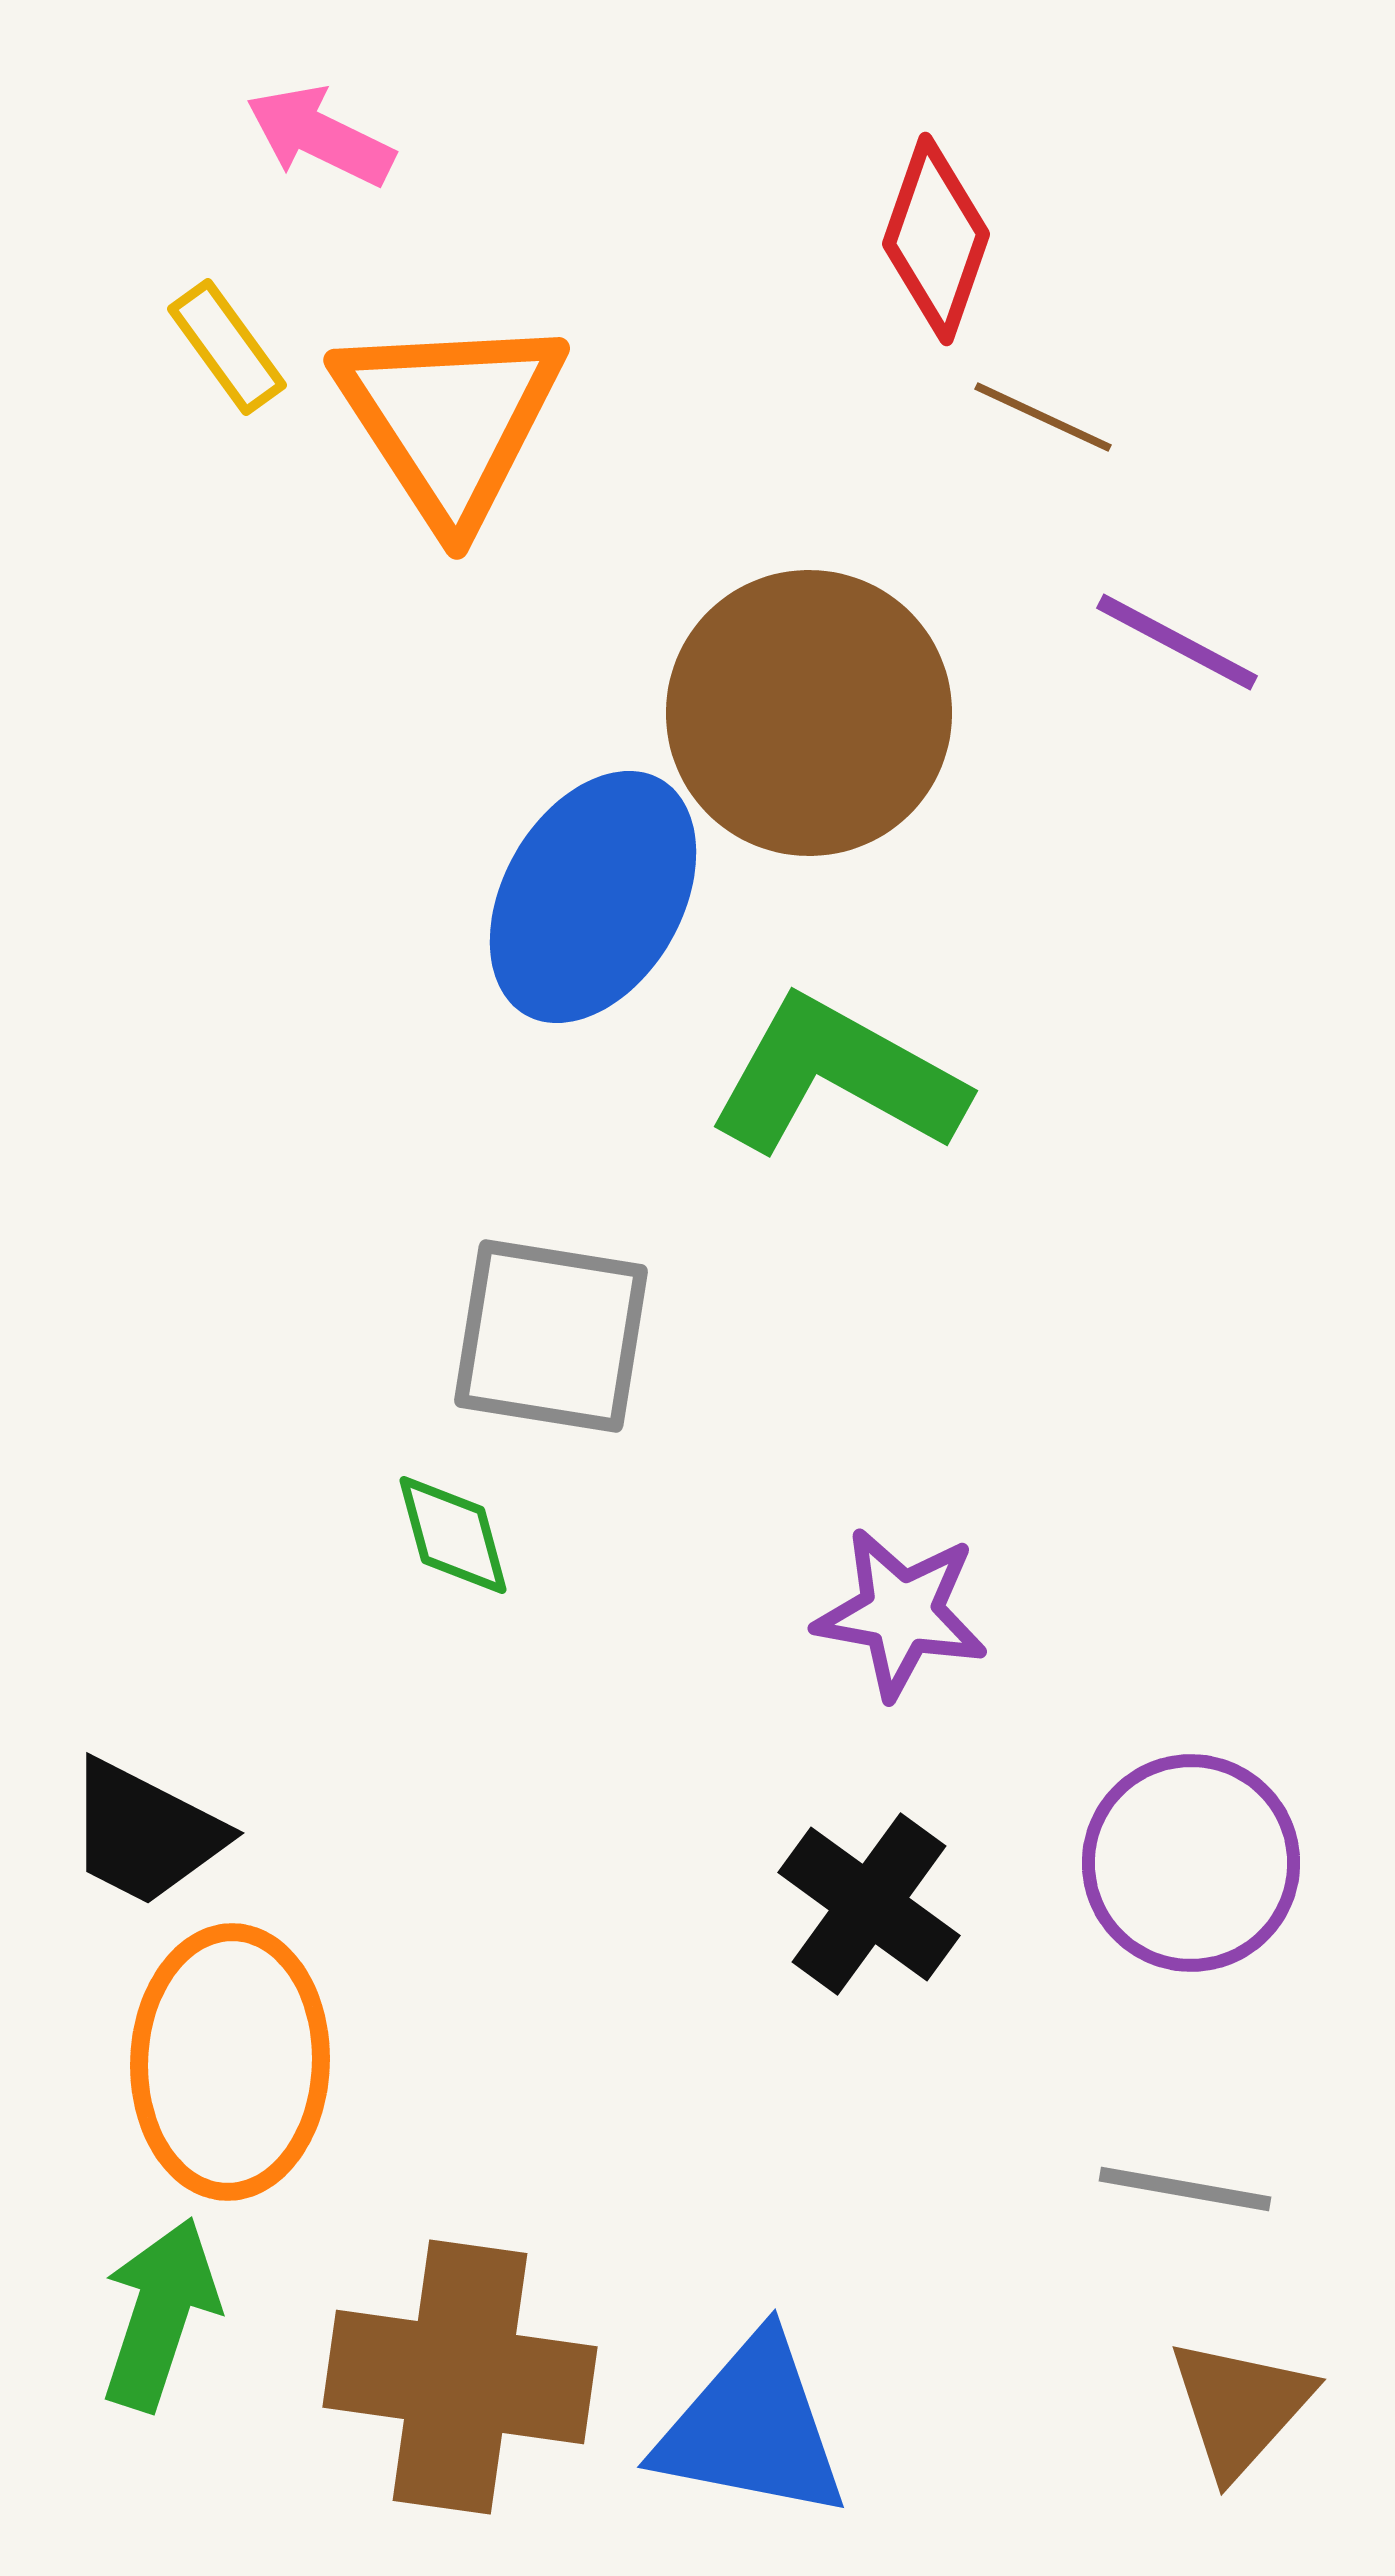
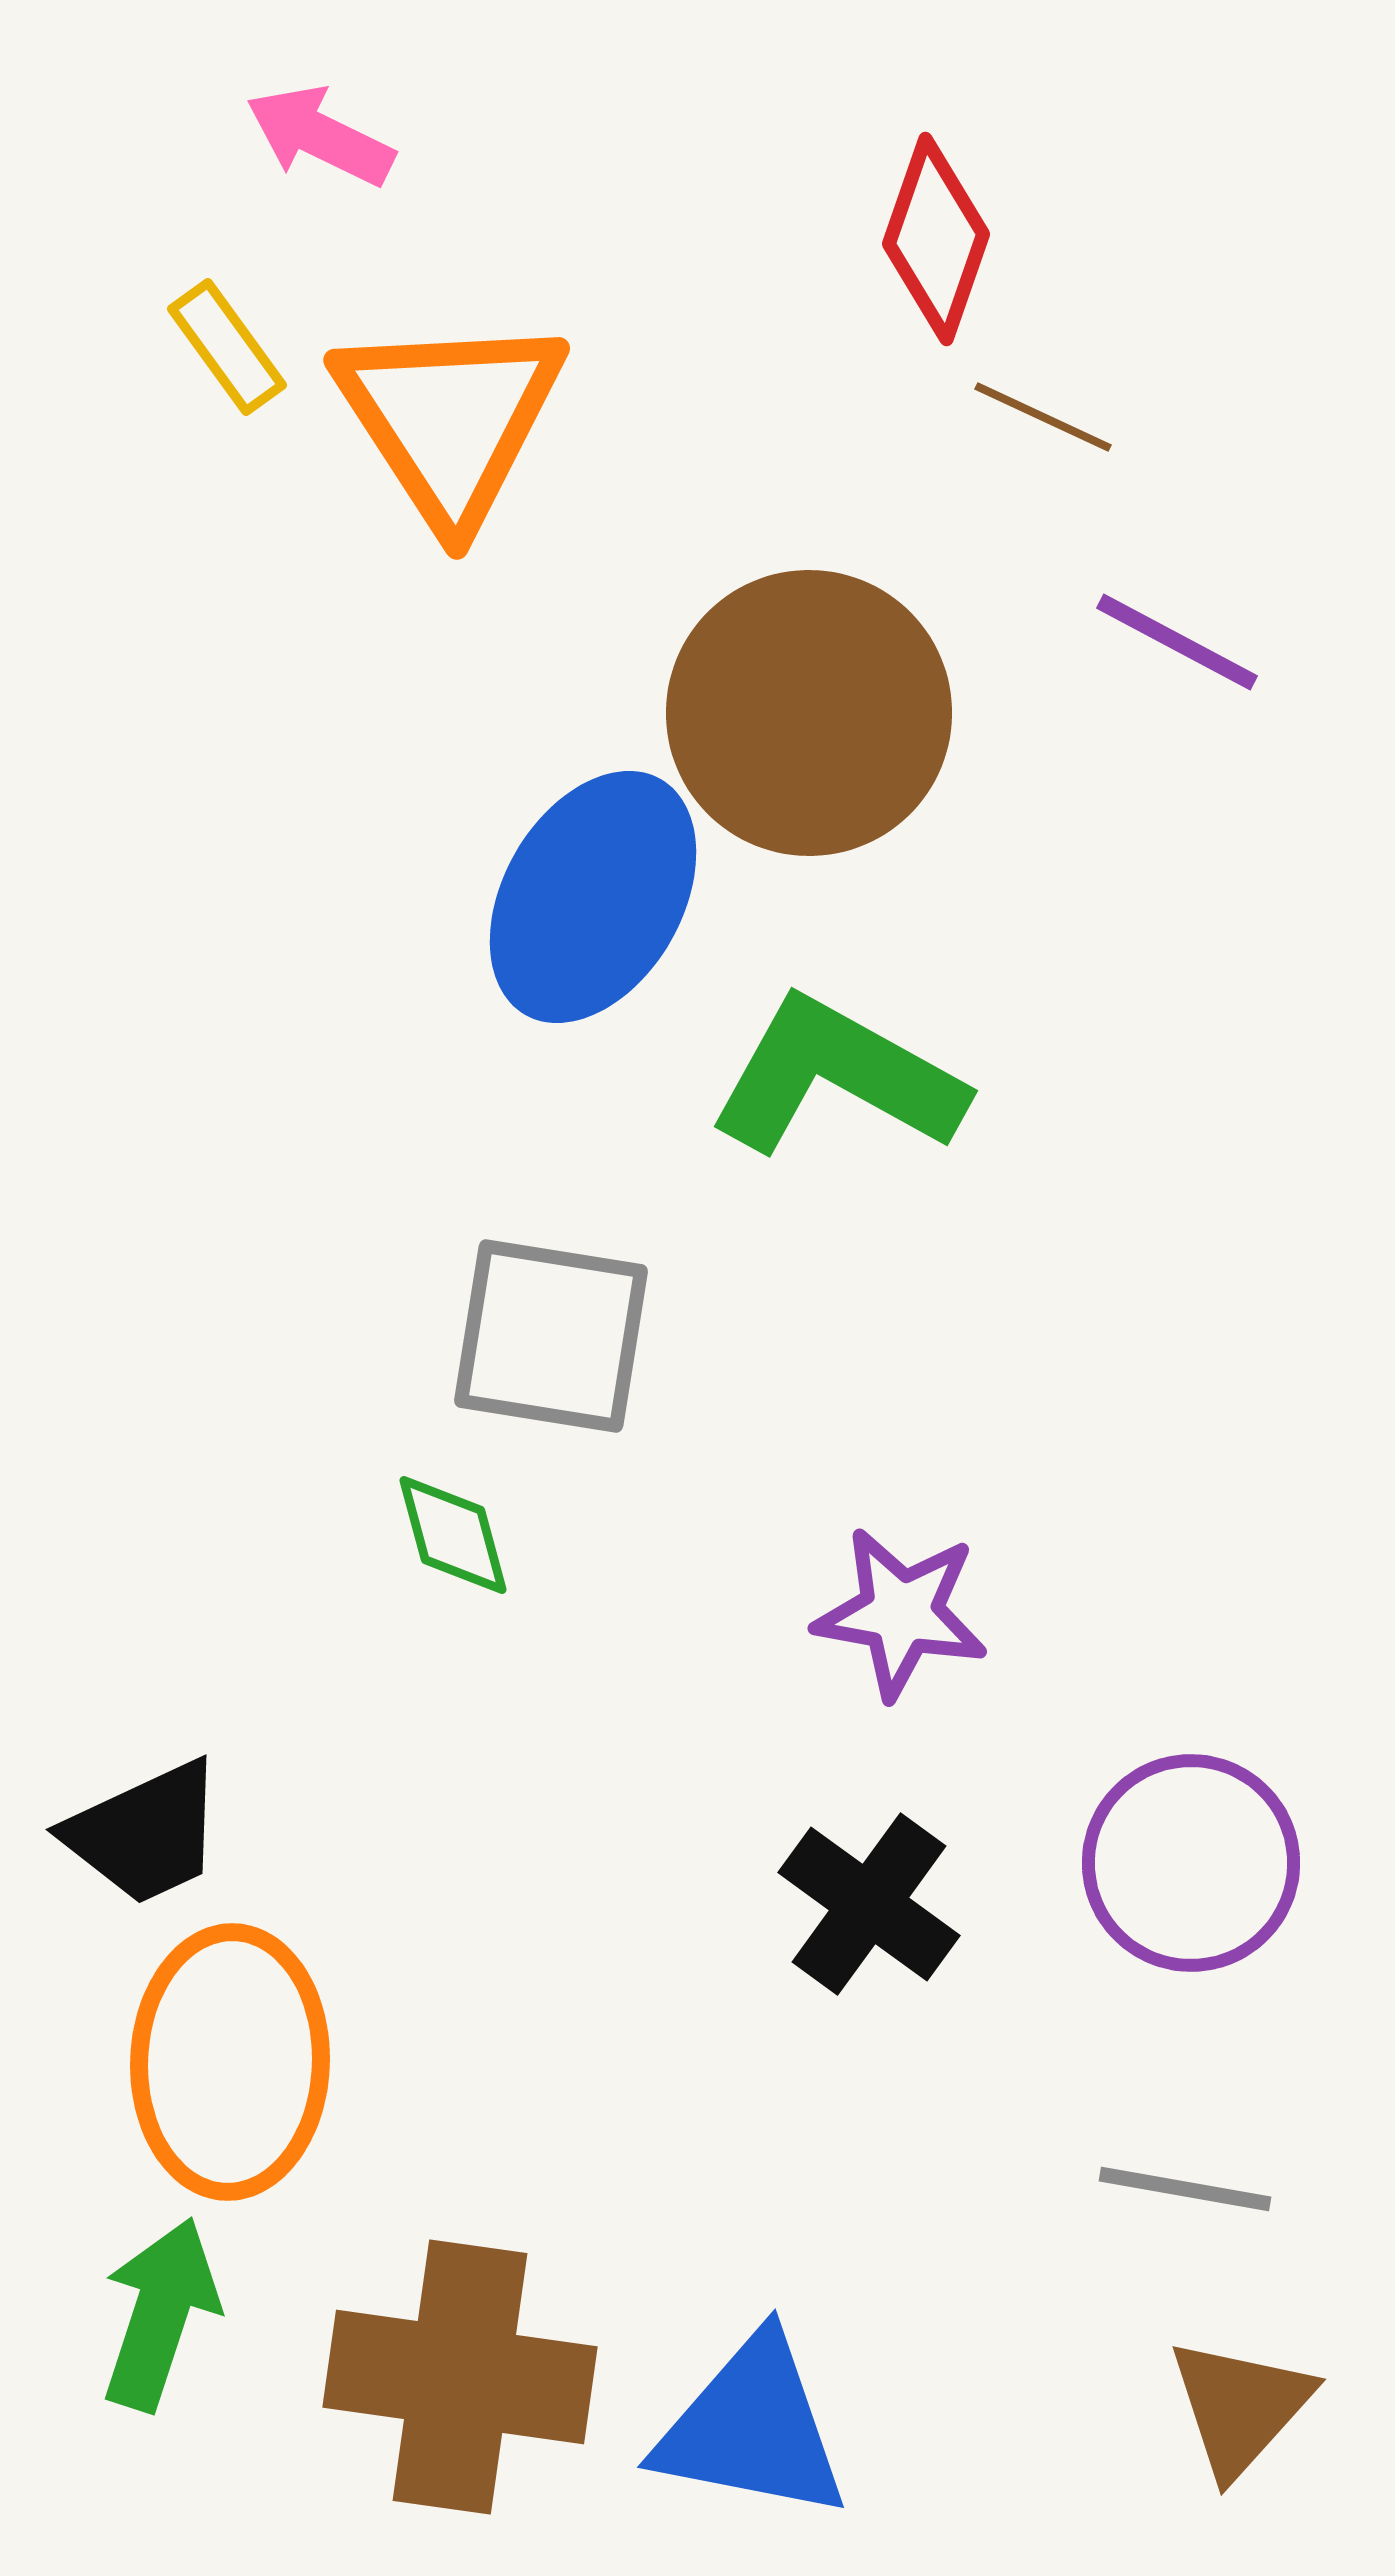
black trapezoid: rotated 52 degrees counterclockwise
